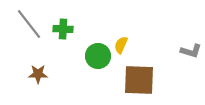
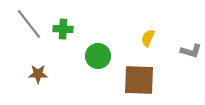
yellow semicircle: moved 27 px right, 7 px up
